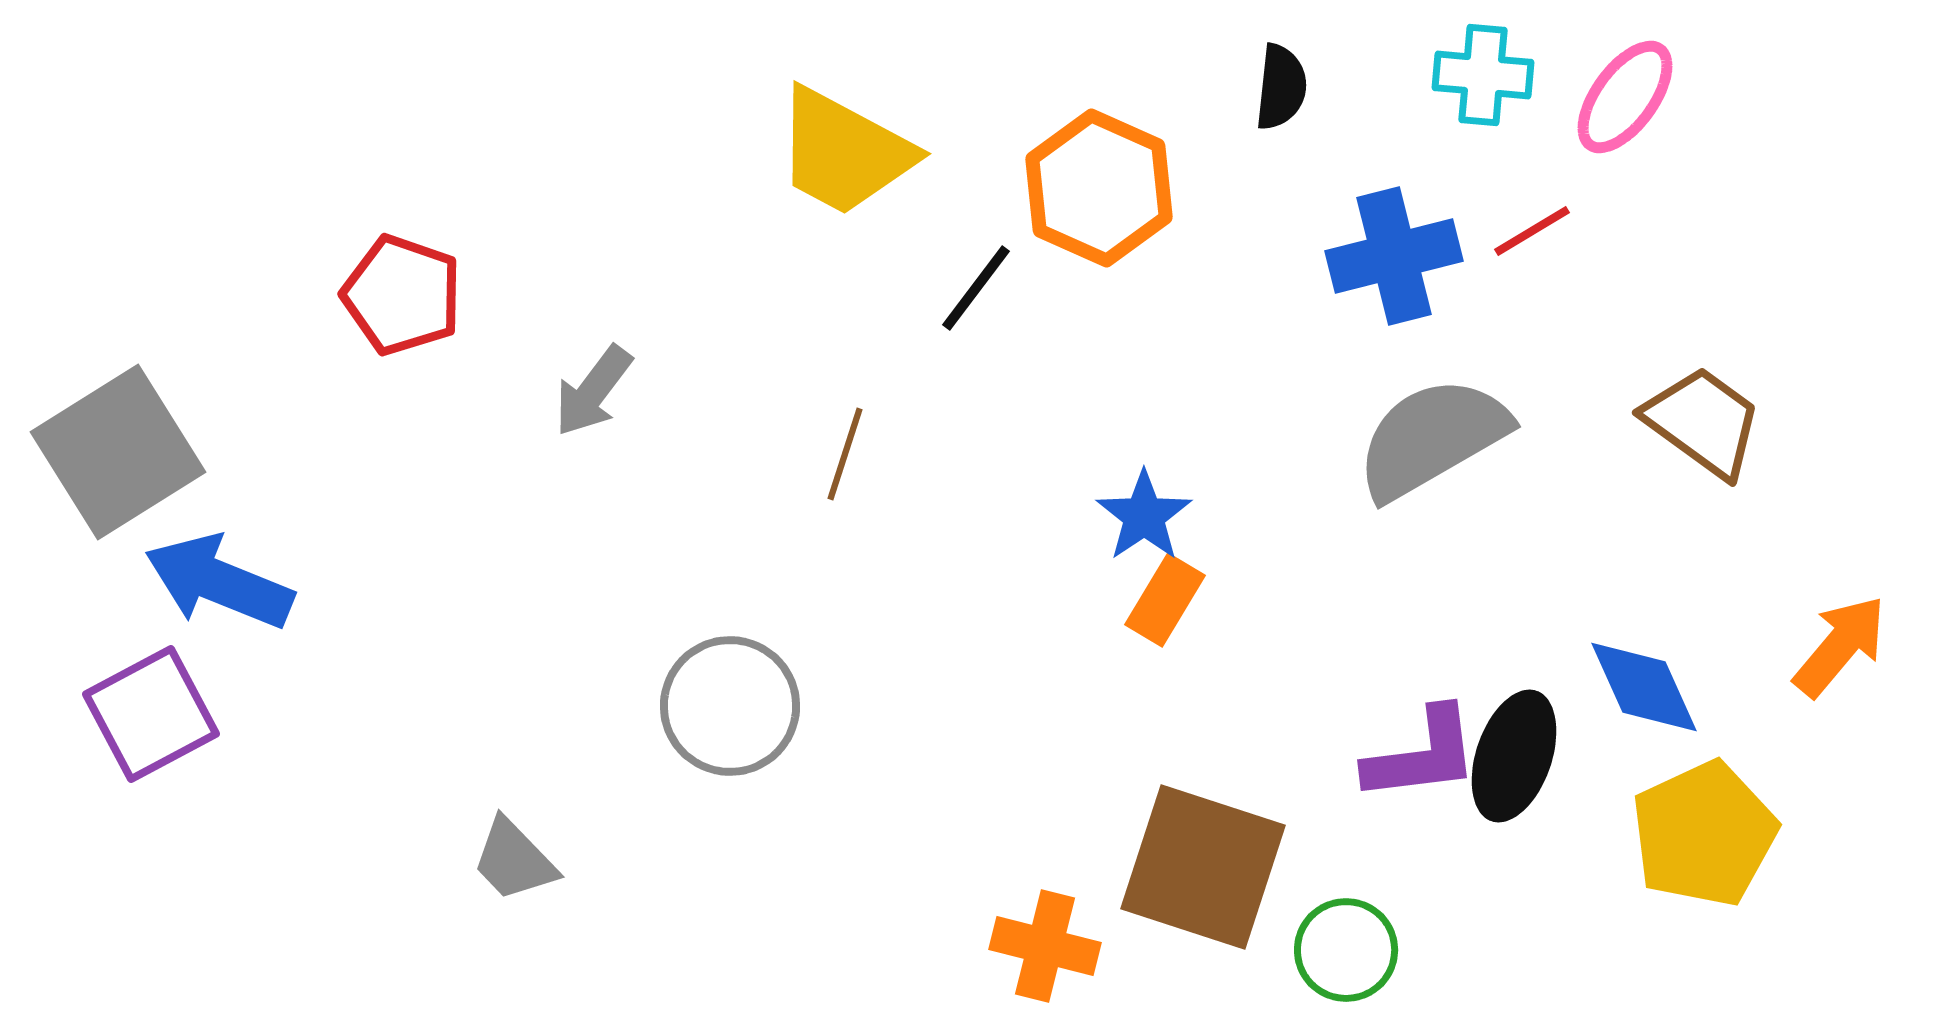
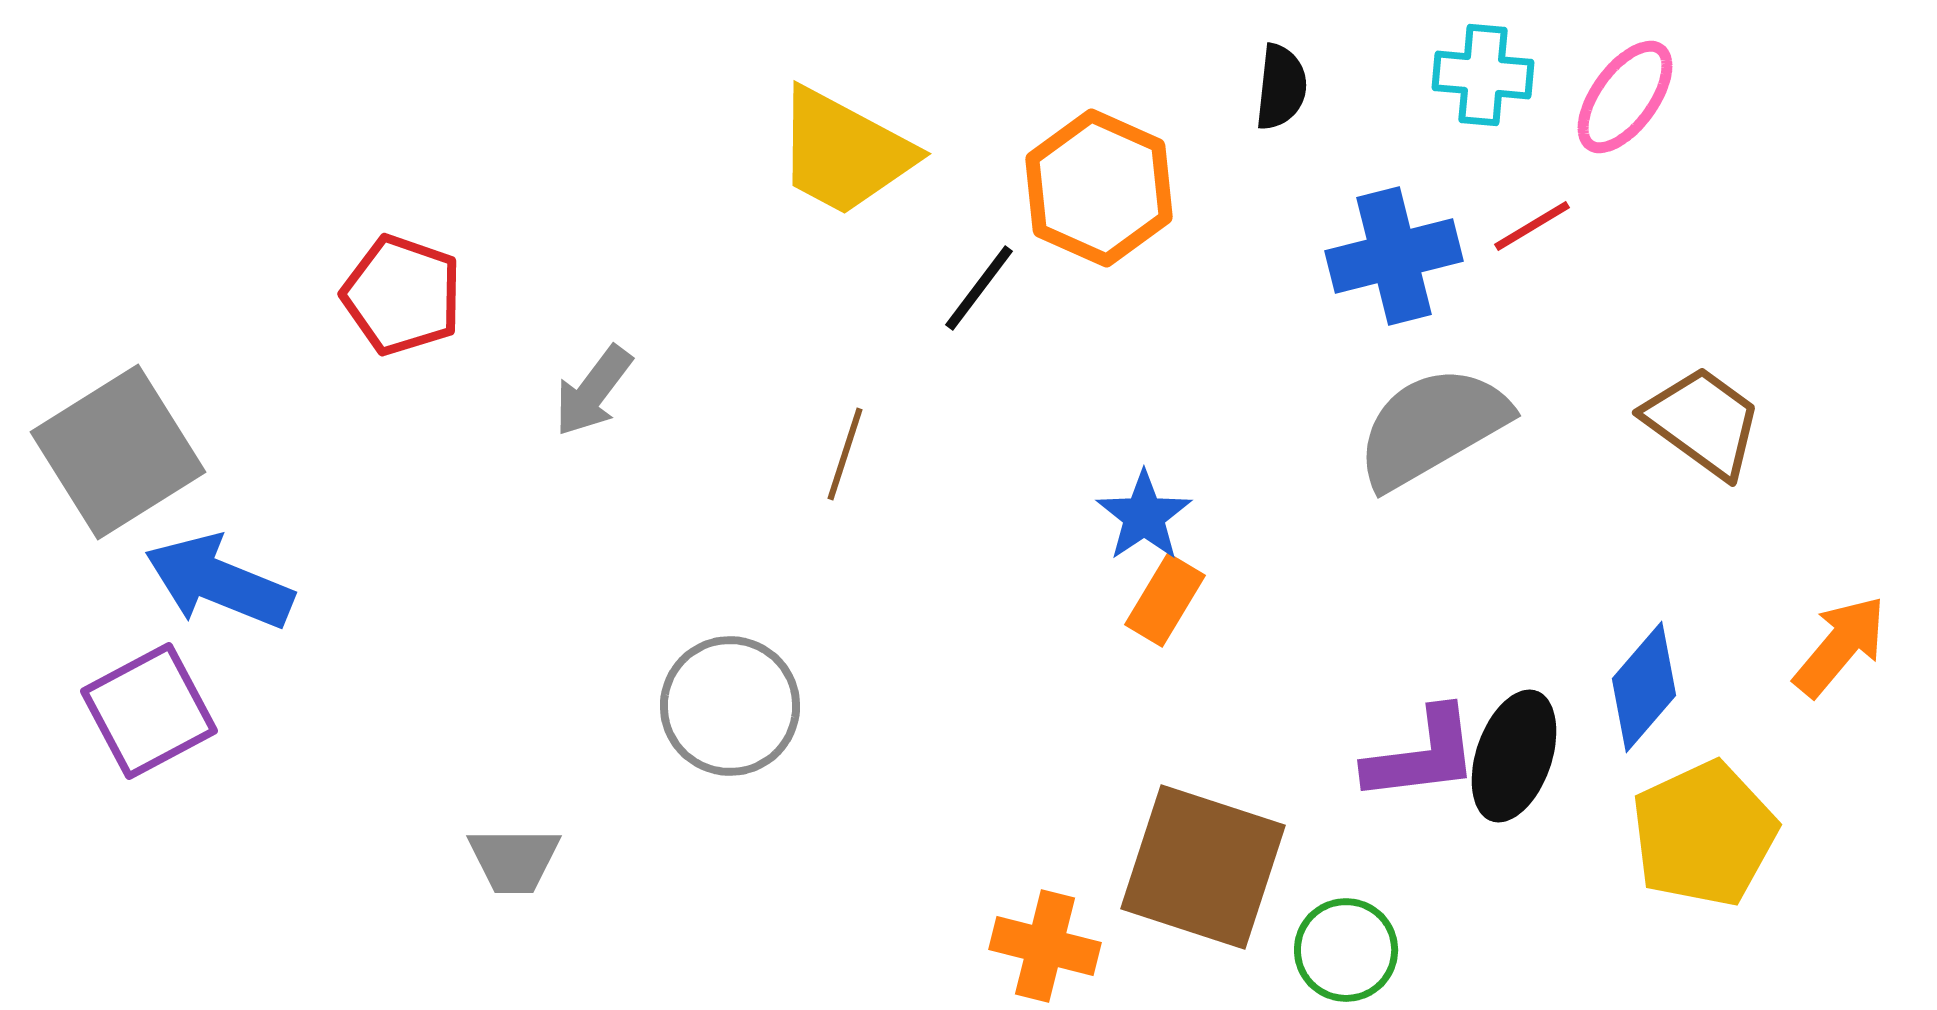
red line: moved 5 px up
black line: moved 3 px right
gray semicircle: moved 11 px up
blue diamond: rotated 65 degrees clockwise
purple square: moved 2 px left, 3 px up
gray trapezoid: rotated 46 degrees counterclockwise
